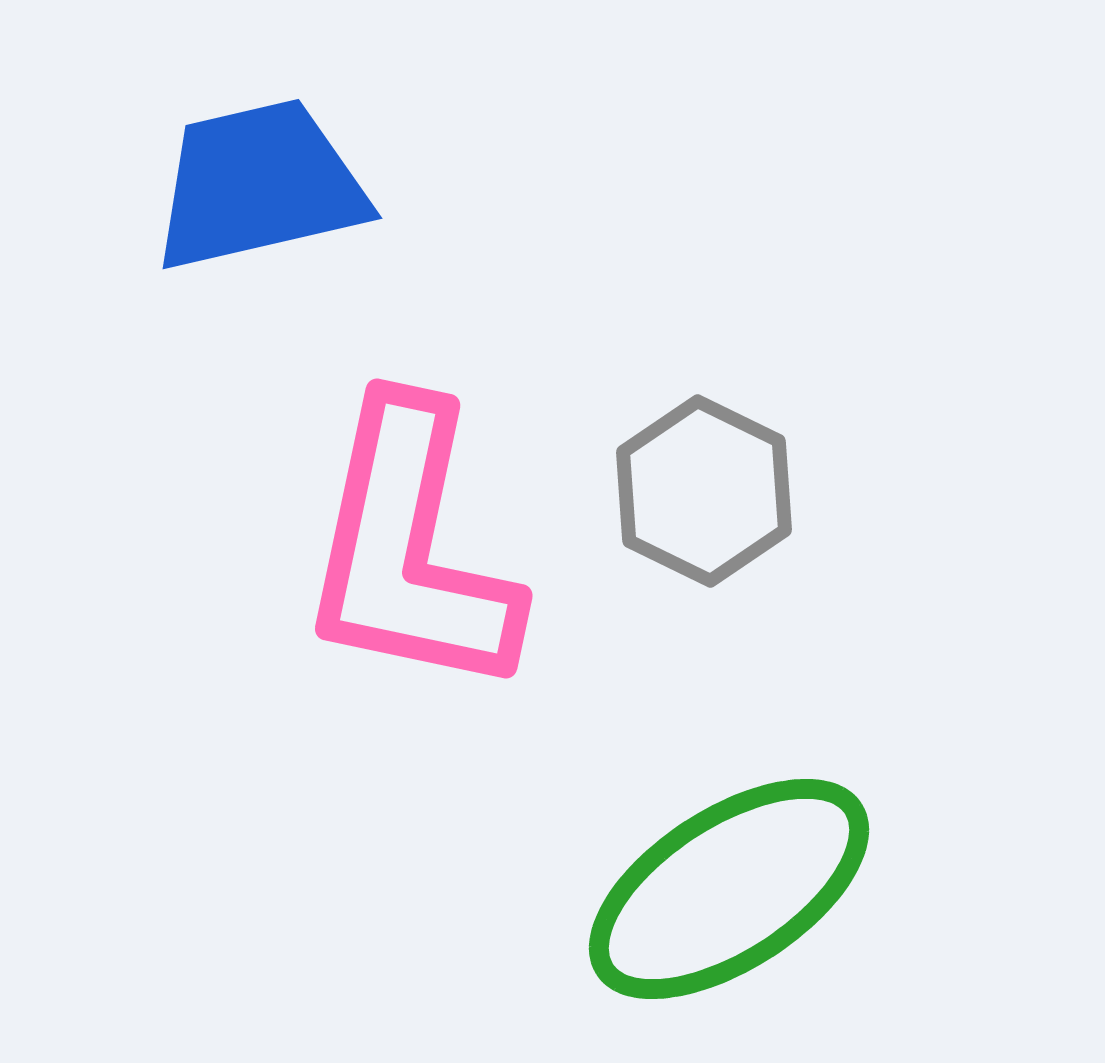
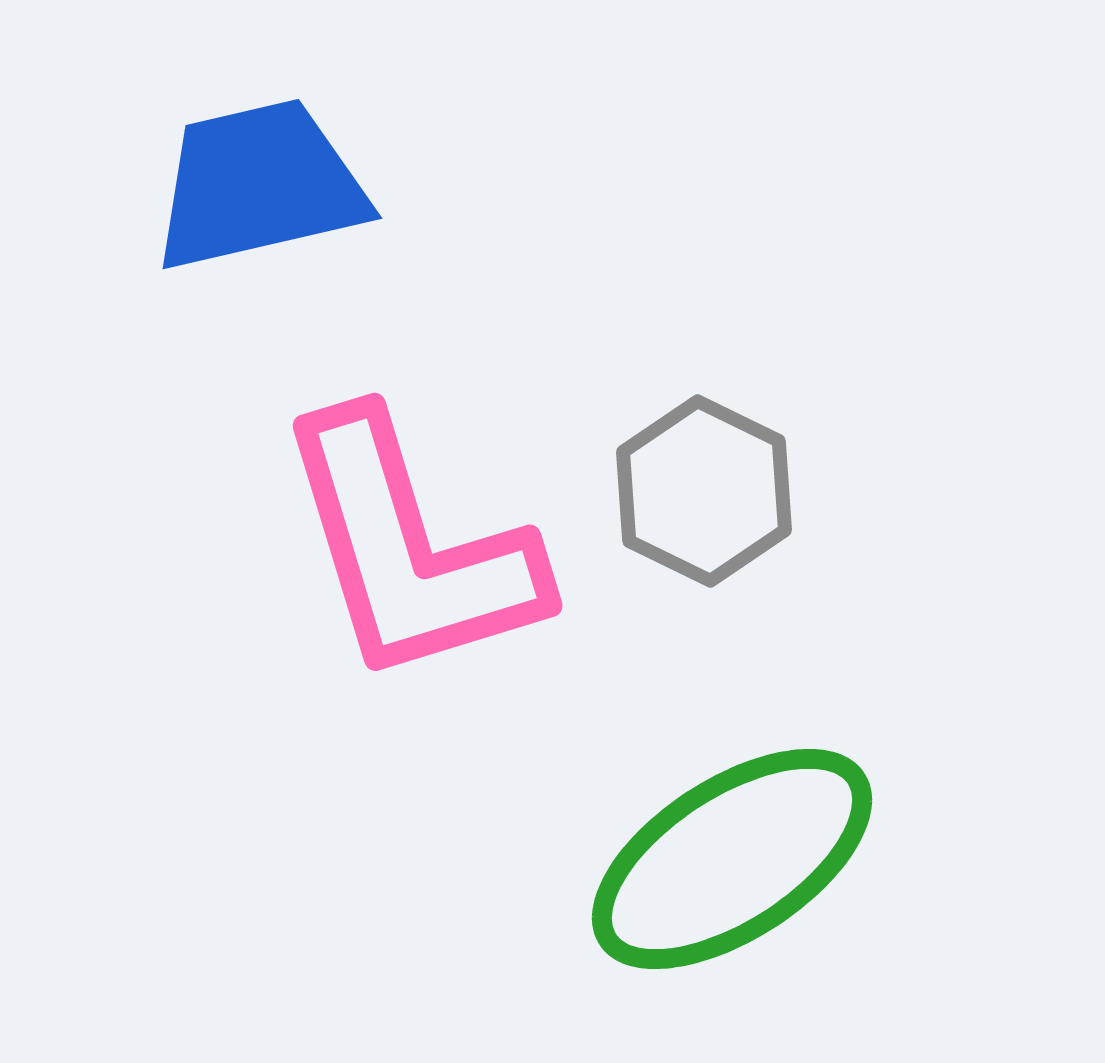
pink L-shape: rotated 29 degrees counterclockwise
green ellipse: moved 3 px right, 30 px up
